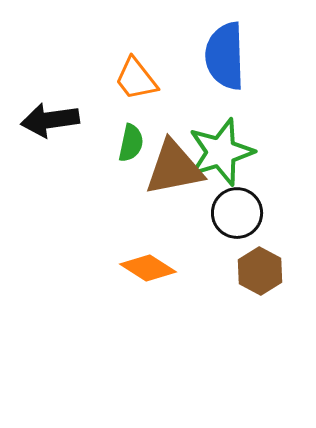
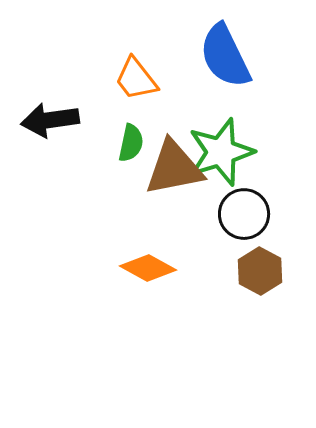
blue semicircle: rotated 24 degrees counterclockwise
black circle: moved 7 px right, 1 px down
orange diamond: rotated 4 degrees counterclockwise
